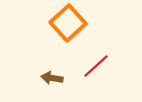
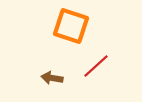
orange square: moved 3 px right, 3 px down; rotated 30 degrees counterclockwise
